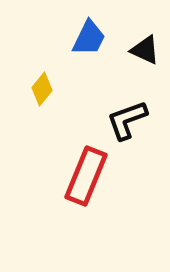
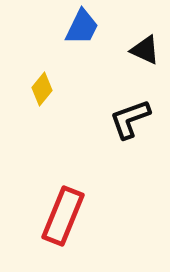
blue trapezoid: moved 7 px left, 11 px up
black L-shape: moved 3 px right, 1 px up
red rectangle: moved 23 px left, 40 px down
